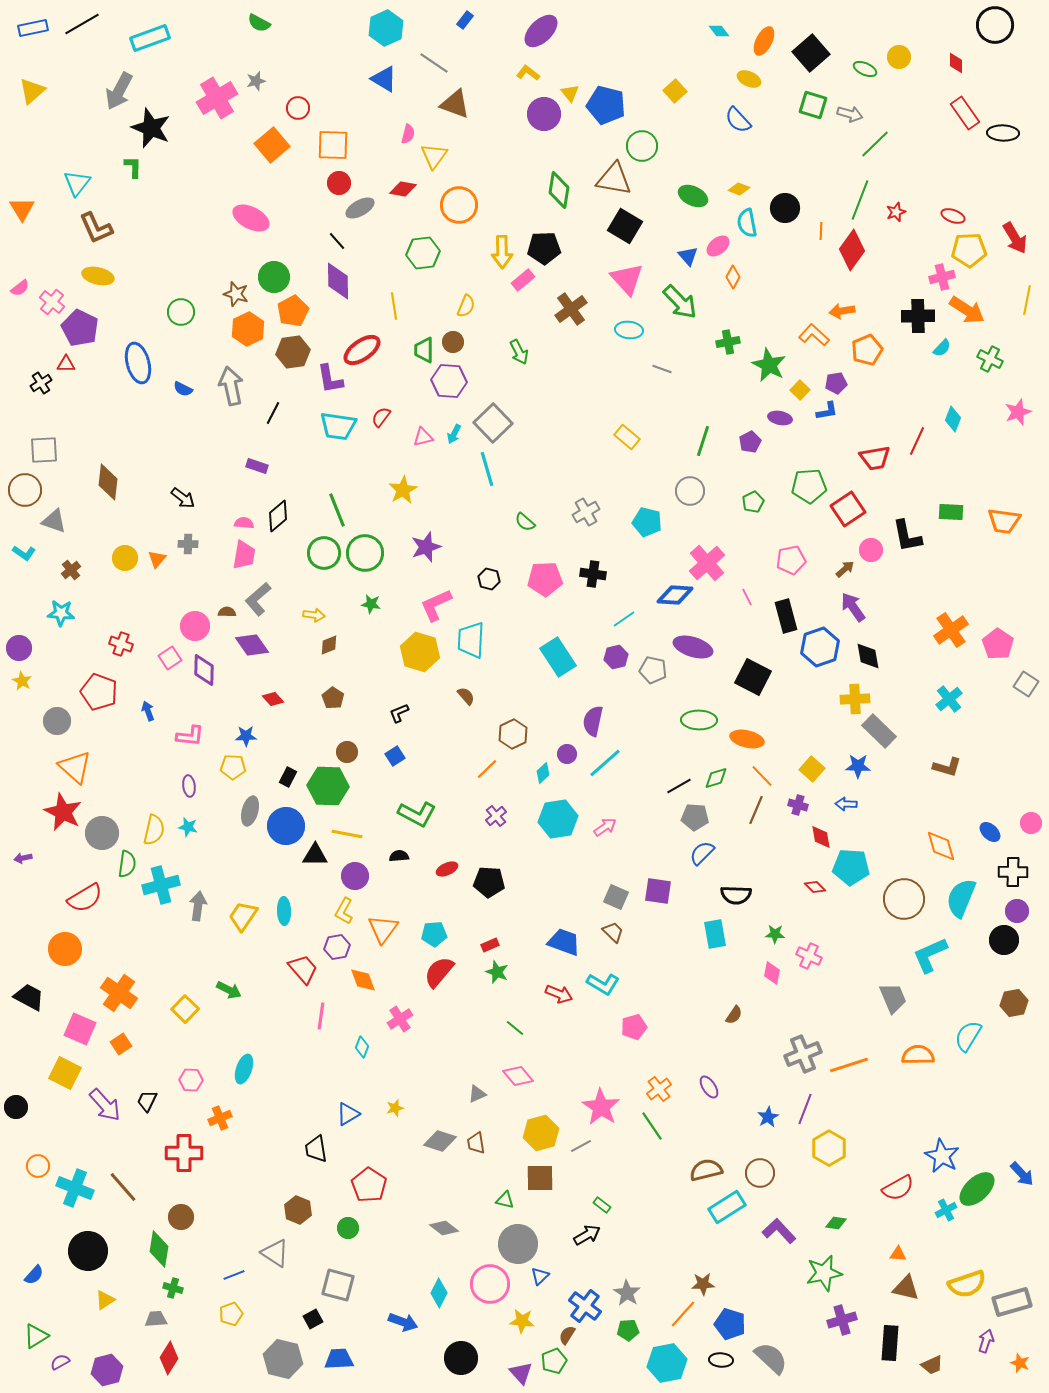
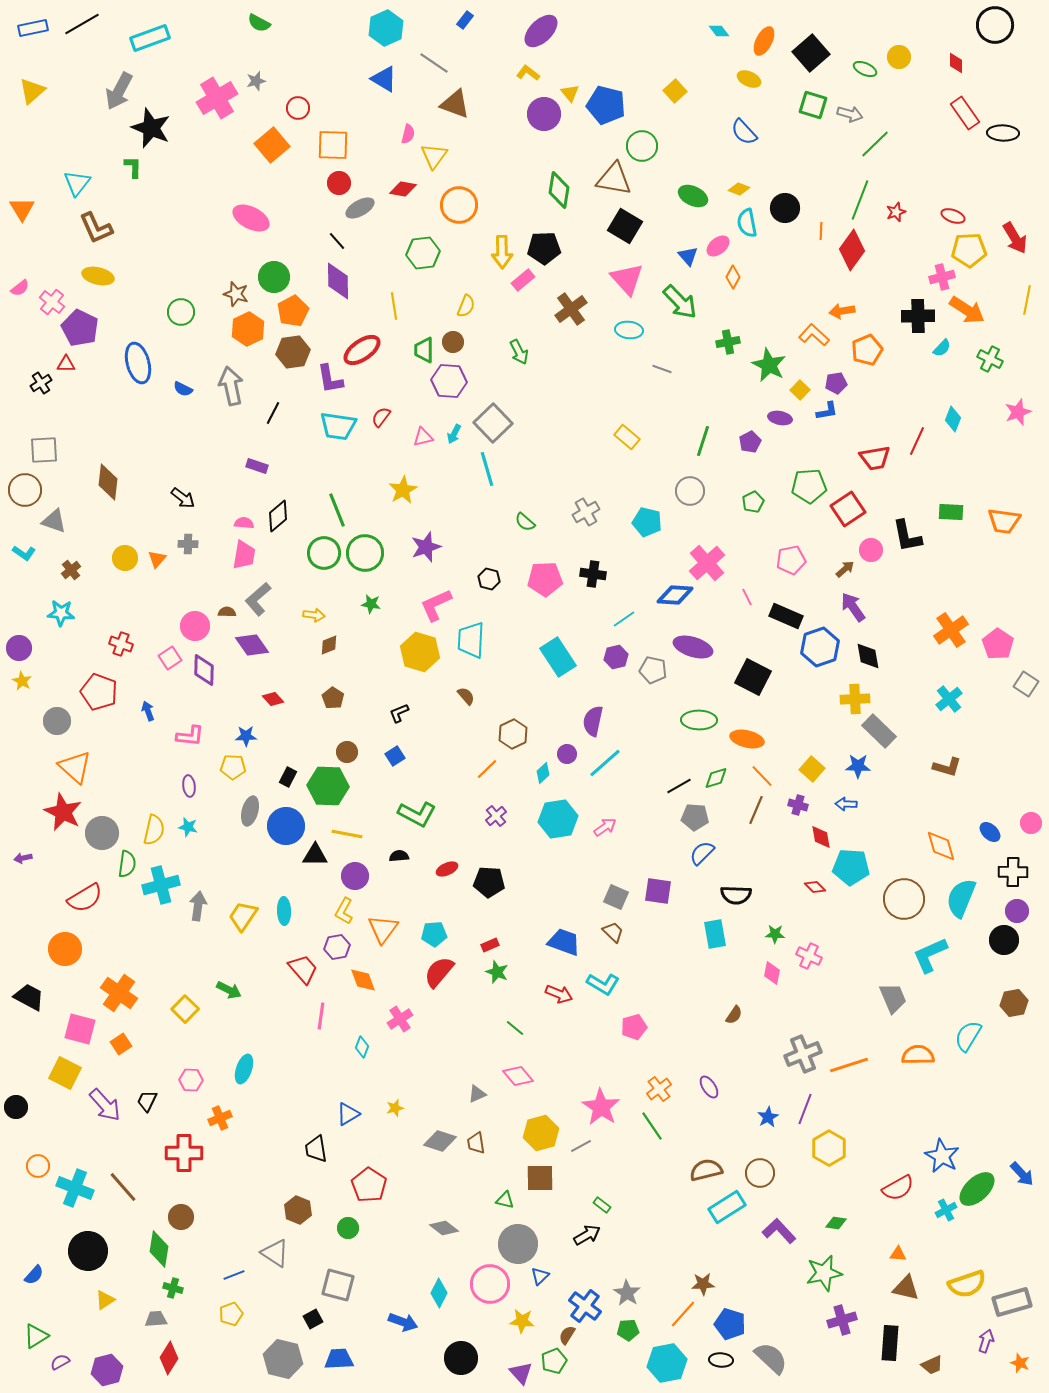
blue semicircle at (738, 120): moved 6 px right, 12 px down
black rectangle at (786, 616): rotated 52 degrees counterclockwise
pink square at (80, 1029): rotated 8 degrees counterclockwise
